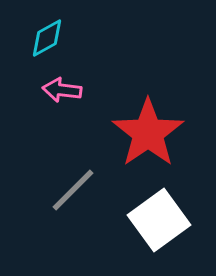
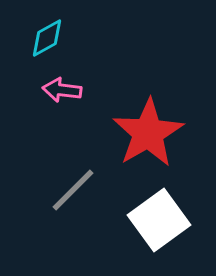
red star: rotated 4 degrees clockwise
